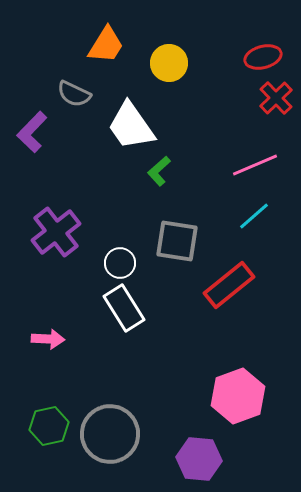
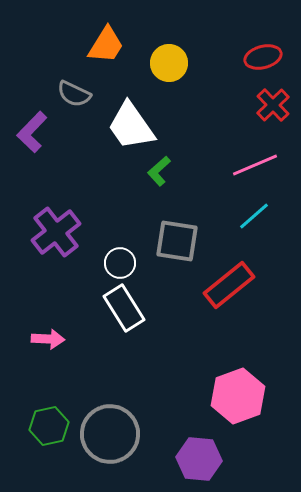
red cross: moved 3 px left, 7 px down
